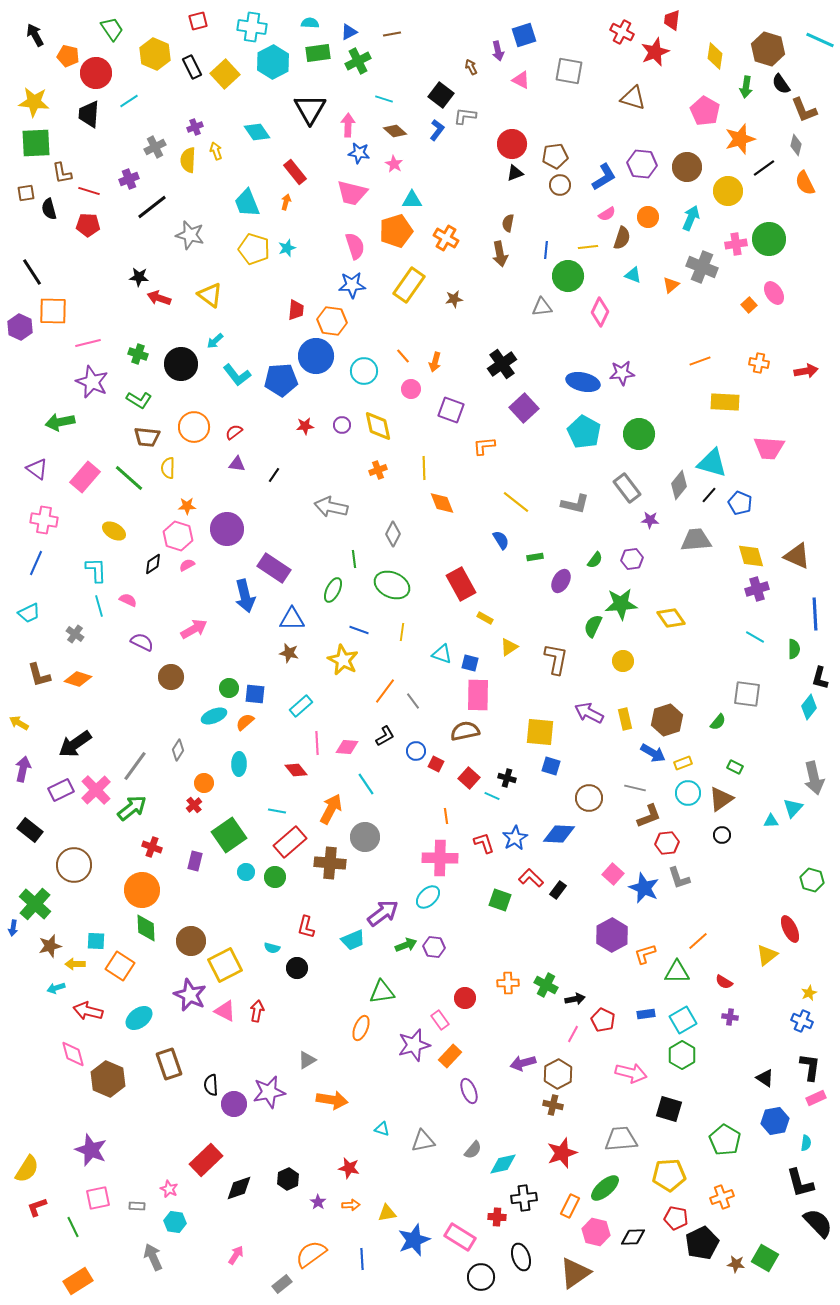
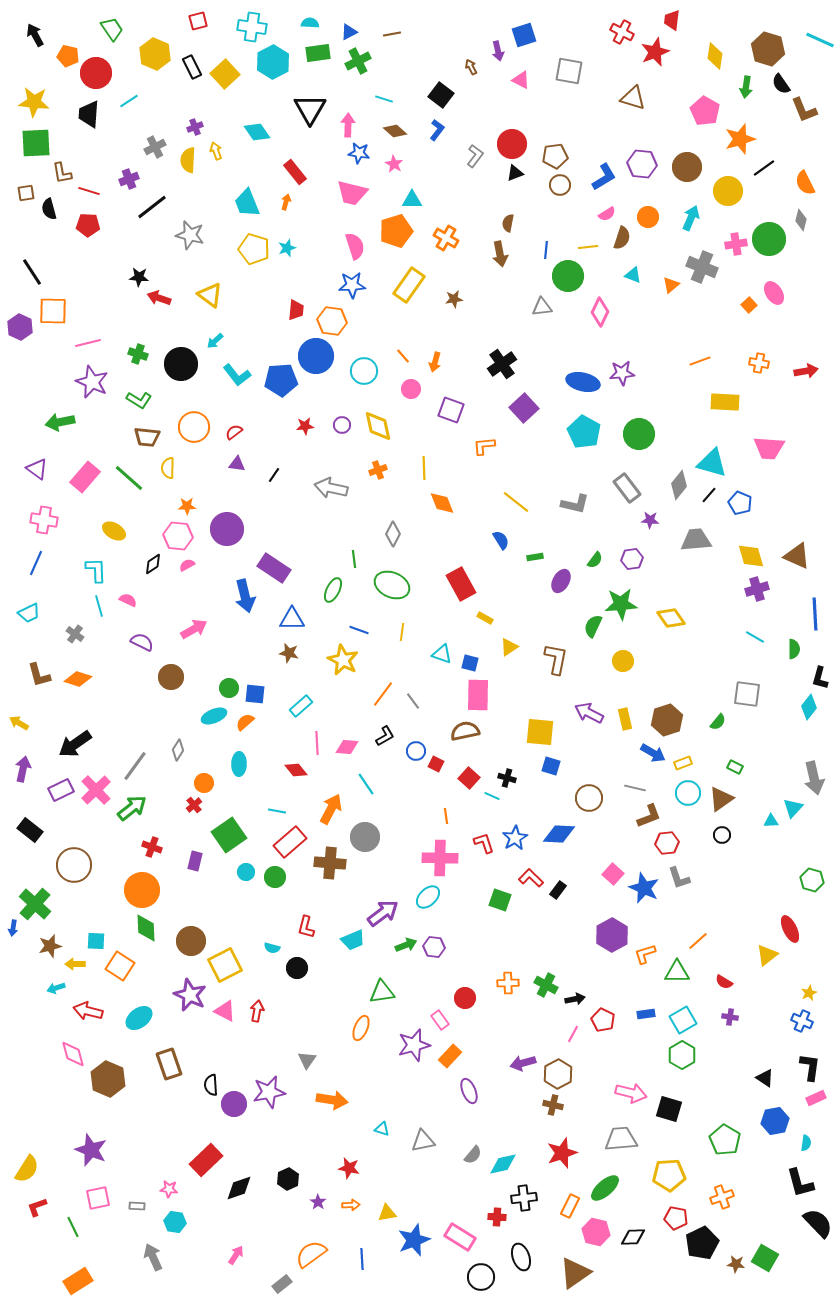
gray L-shape at (465, 116): moved 10 px right, 40 px down; rotated 120 degrees clockwise
gray diamond at (796, 145): moved 5 px right, 75 px down
gray arrow at (331, 507): moved 19 px up
pink hexagon at (178, 536): rotated 12 degrees counterclockwise
orange line at (385, 691): moved 2 px left, 3 px down
gray triangle at (307, 1060): rotated 24 degrees counterclockwise
pink arrow at (631, 1073): moved 20 px down
gray semicircle at (473, 1150): moved 5 px down
pink star at (169, 1189): rotated 18 degrees counterclockwise
